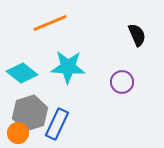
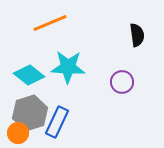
black semicircle: rotated 15 degrees clockwise
cyan diamond: moved 7 px right, 2 px down
blue rectangle: moved 2 px up
